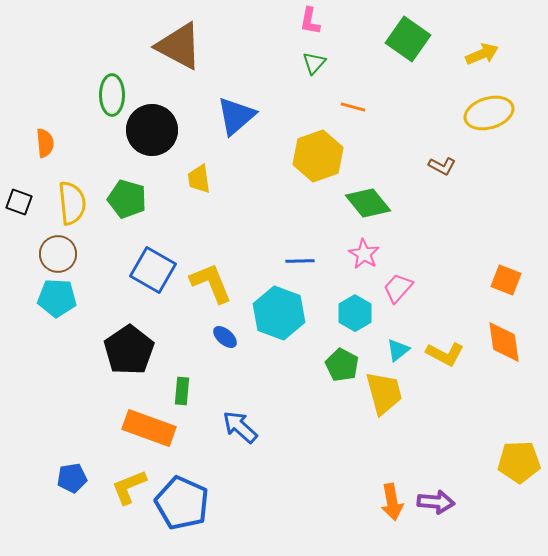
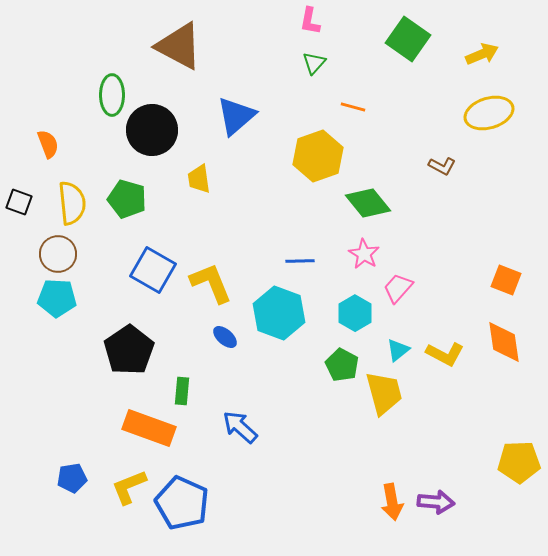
orange semicircle at (45, 143): moved 3 px right, 1 px down; rotated 16 degrees counterclockwise
